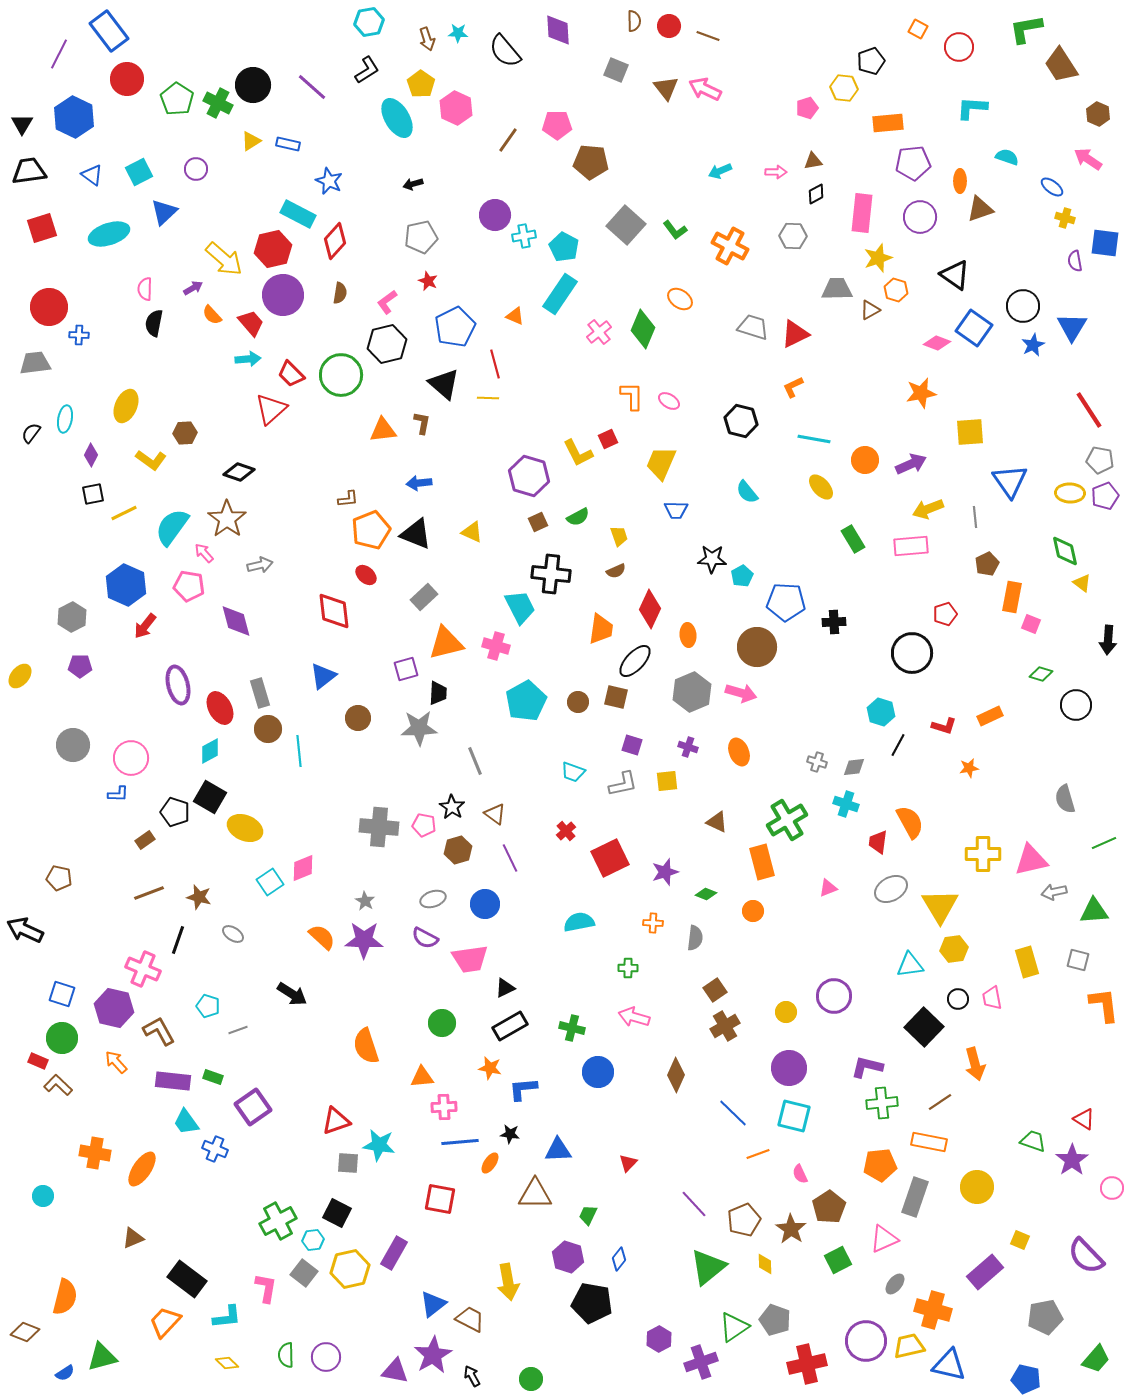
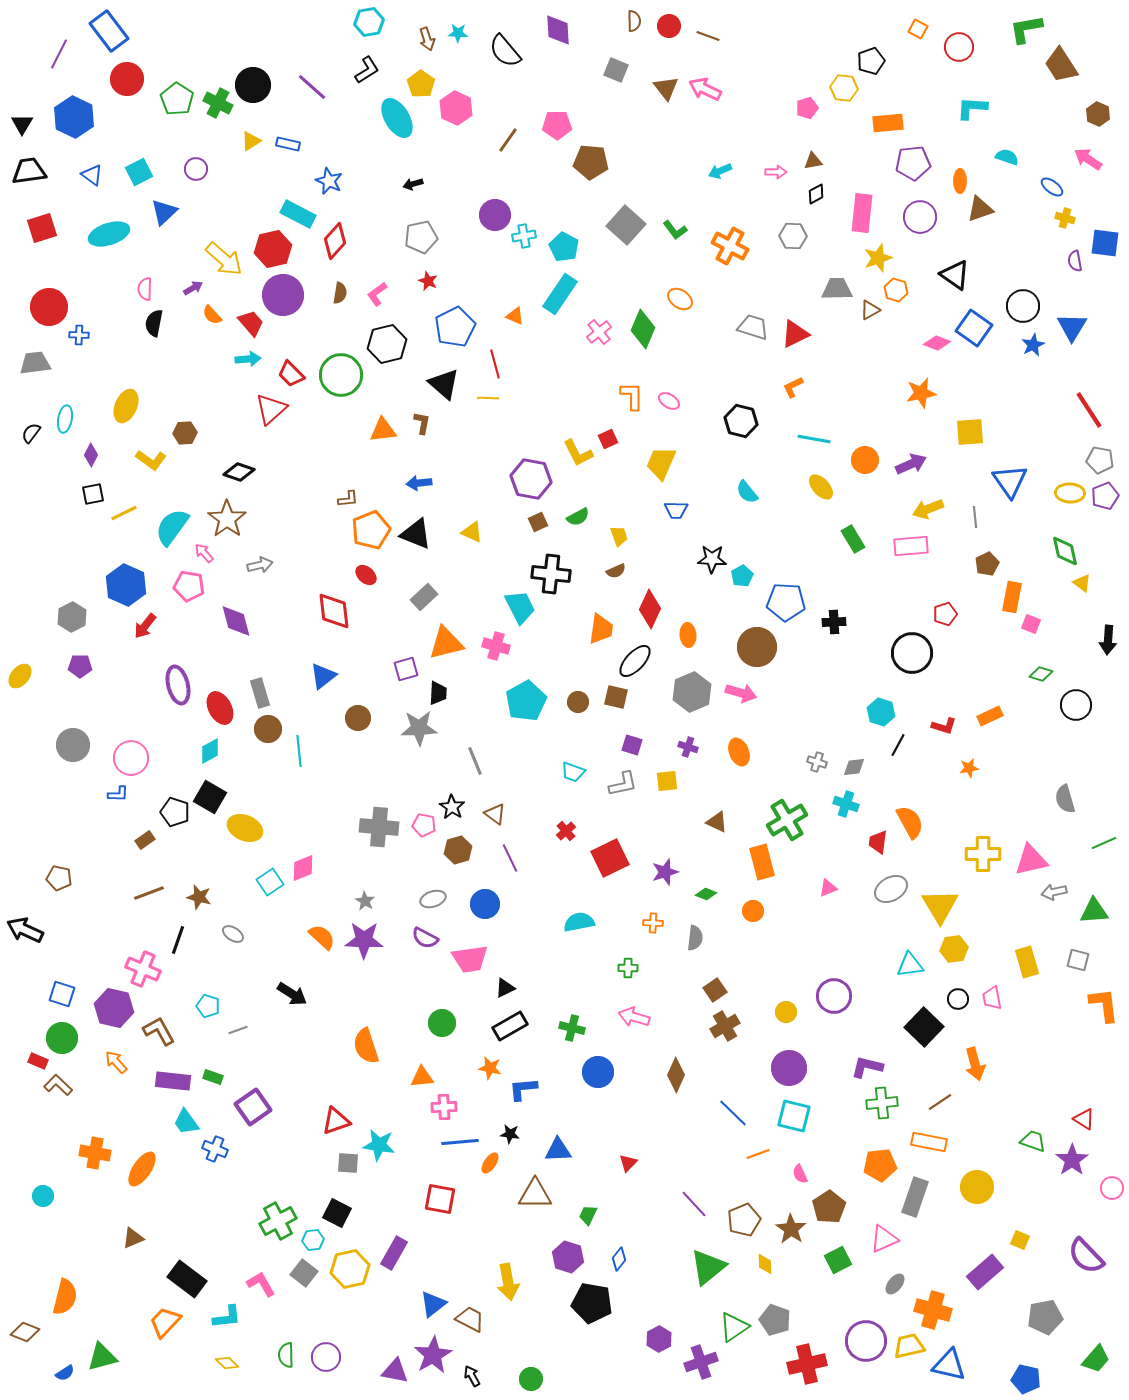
pink L-shape at (387, 302): moved 10 px left, 8 px up
purple hexagon at (529, 476): moved 2 px right, 3 px down; rotated 6 degrees counterclockwise
pink L-shape at (266, 1288): moved 5 px left, 4 px up; rotated 40 degrees counterclockwise
